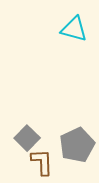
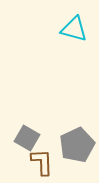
gray square: rotated 15 degrees counterclockwise
